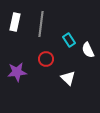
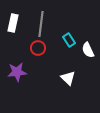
white rectangle: moved 2 px left, 1 px down
red circle: moved 8 px left, 11 px up
